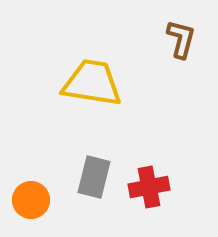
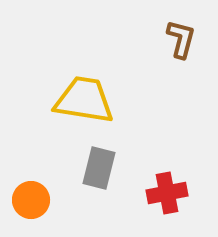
yellow trapezoid: moved 8 px left, 17 px down
gray rectangle: moved 5 px right, 9 px up
red cross: moved 18 px right, 6 px down
